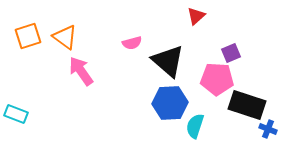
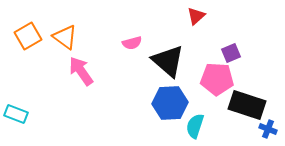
orange square: rotated 12 degrees counterclockwise
